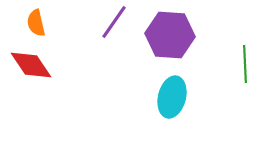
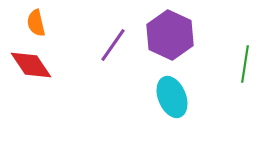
purple line: moved 1 px left, 23 px down
purple hexagon: rotated 21 degrees clockwise
green line: rotated 12 degrees clockwise
cyan ellipse: rotated 36 degrees counterclockwise
